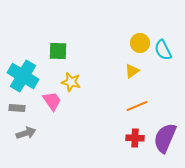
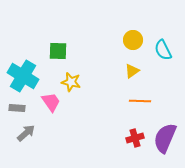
yellow circle: moved 7 px left, 3 px up
pink trapezoid: moved 1 px left, 1 px down
orange line: moved 3 px right, 5 px up; rotated 25 degrees clockwise
gray arrow: rotated 24 degrees counterclockwise
red cross: rotated 18 degrees counterclockwise
